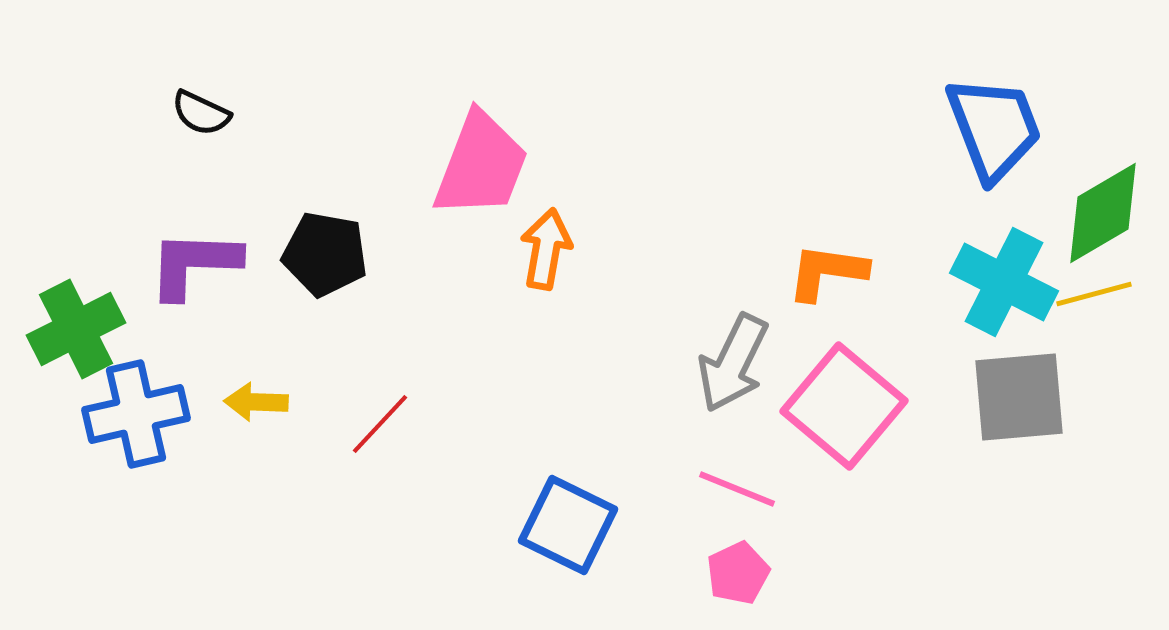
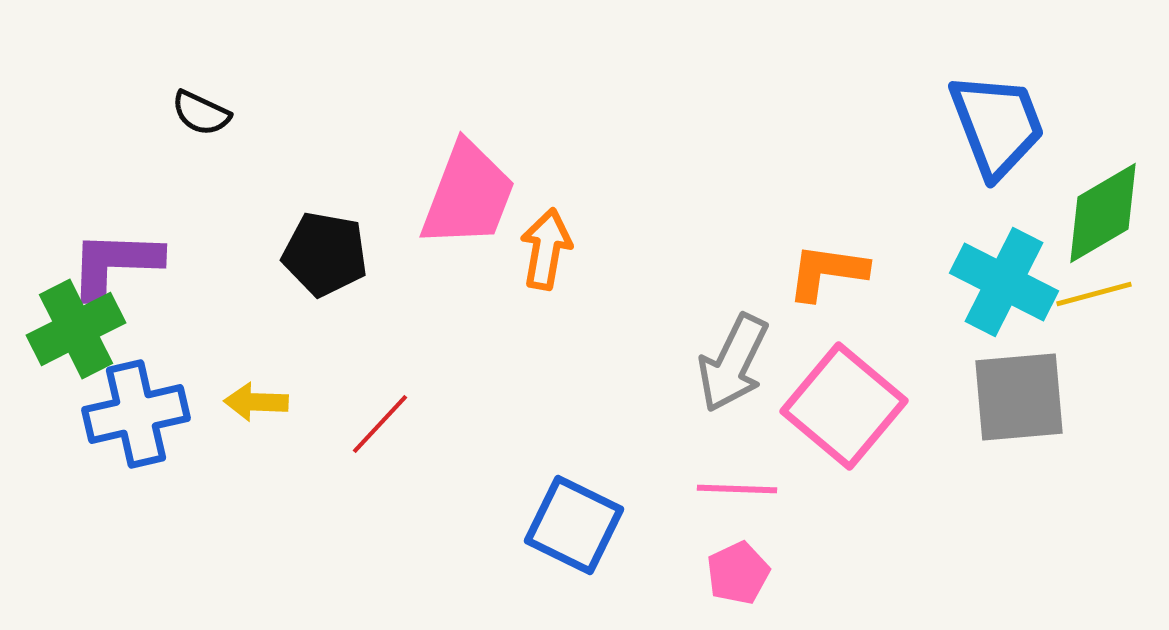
blue trapezoid: moved 3 px right, 3 px up
pink trapezoid: moved 13 px left, 30 px down
purple L-shape: moved 79 px left
pink line: rotated 20 degrees counterclockwise
blue square: moved 6 px right
